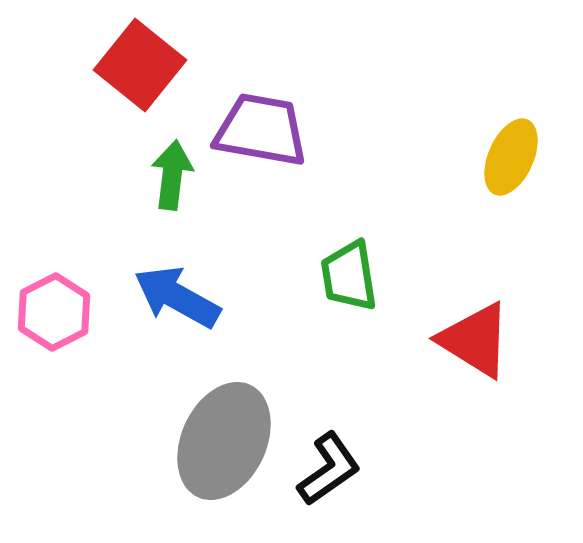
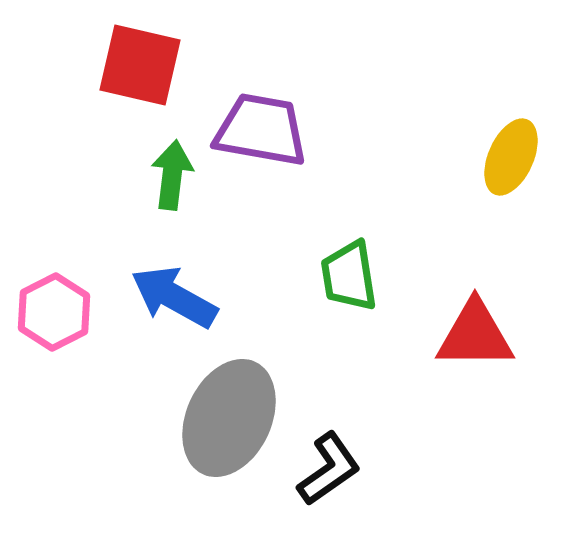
red square: rotated 26 degrees counterclockwise
blue arrow: moved 3 px left
red triangle: moved 5 px up; rotated 32 degrees counterclockwise
gray ellipse: moved 5 px right, 23 px up
